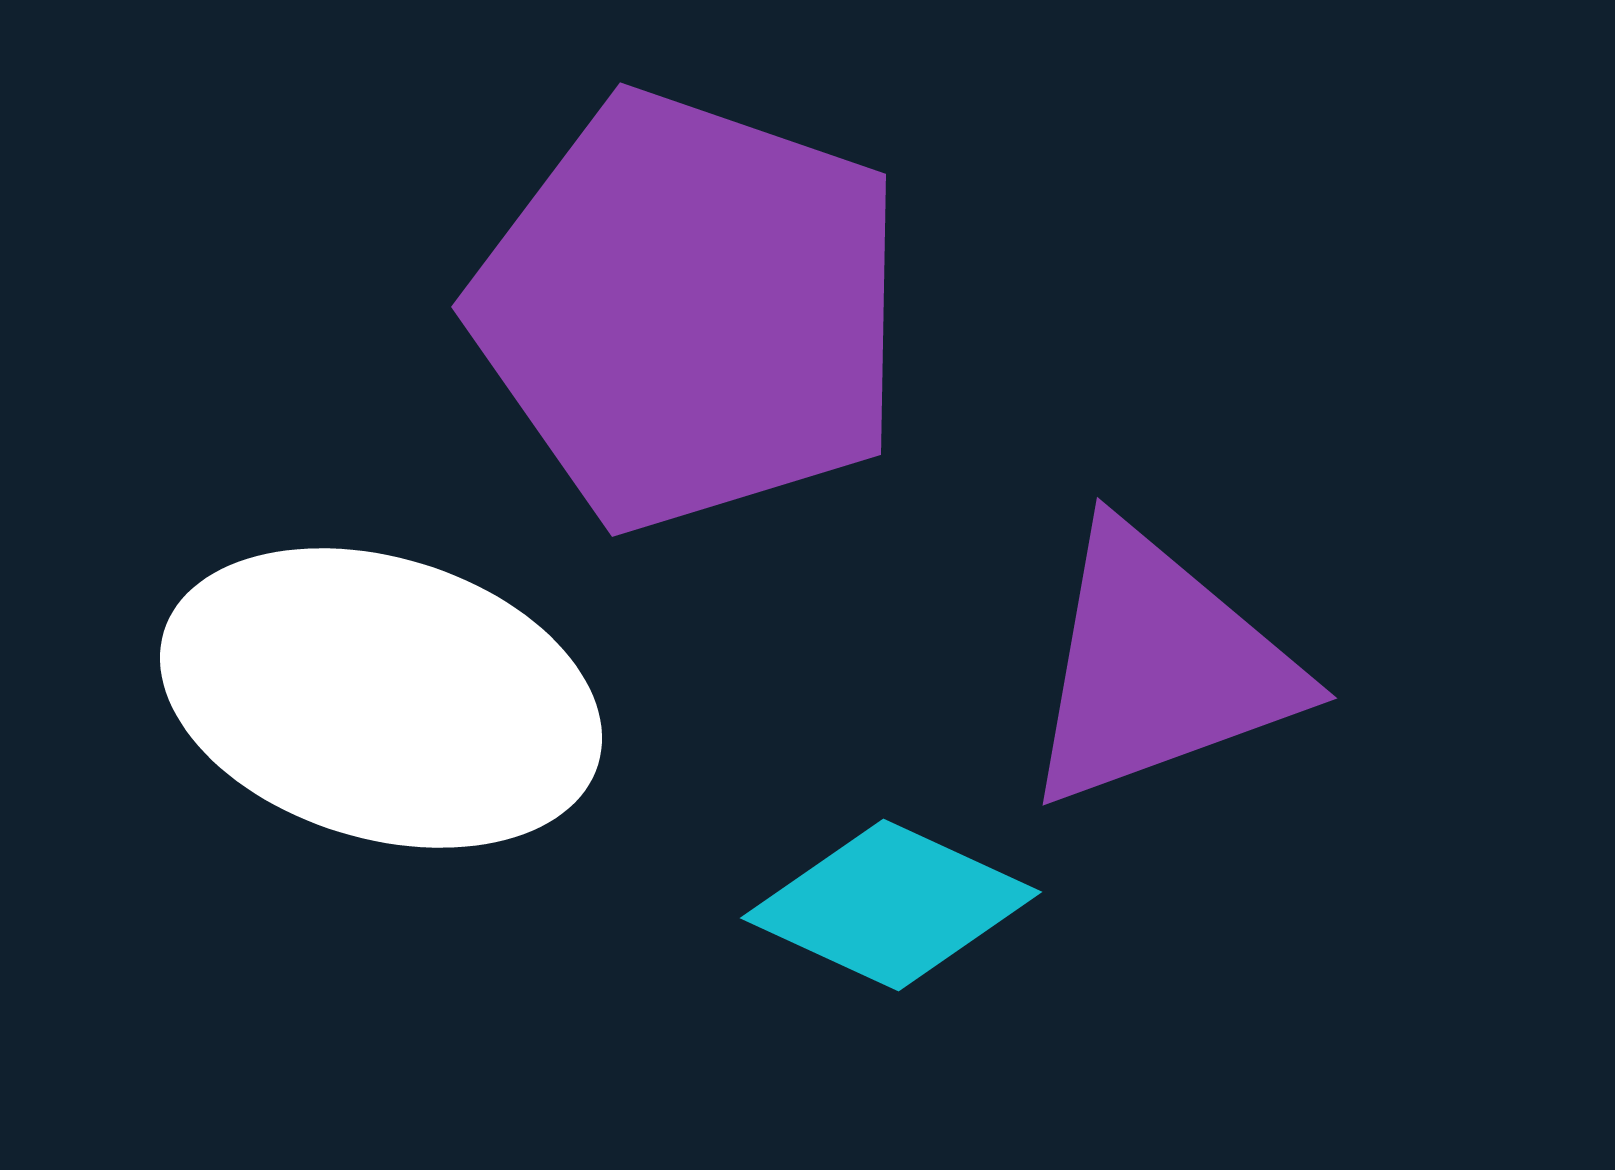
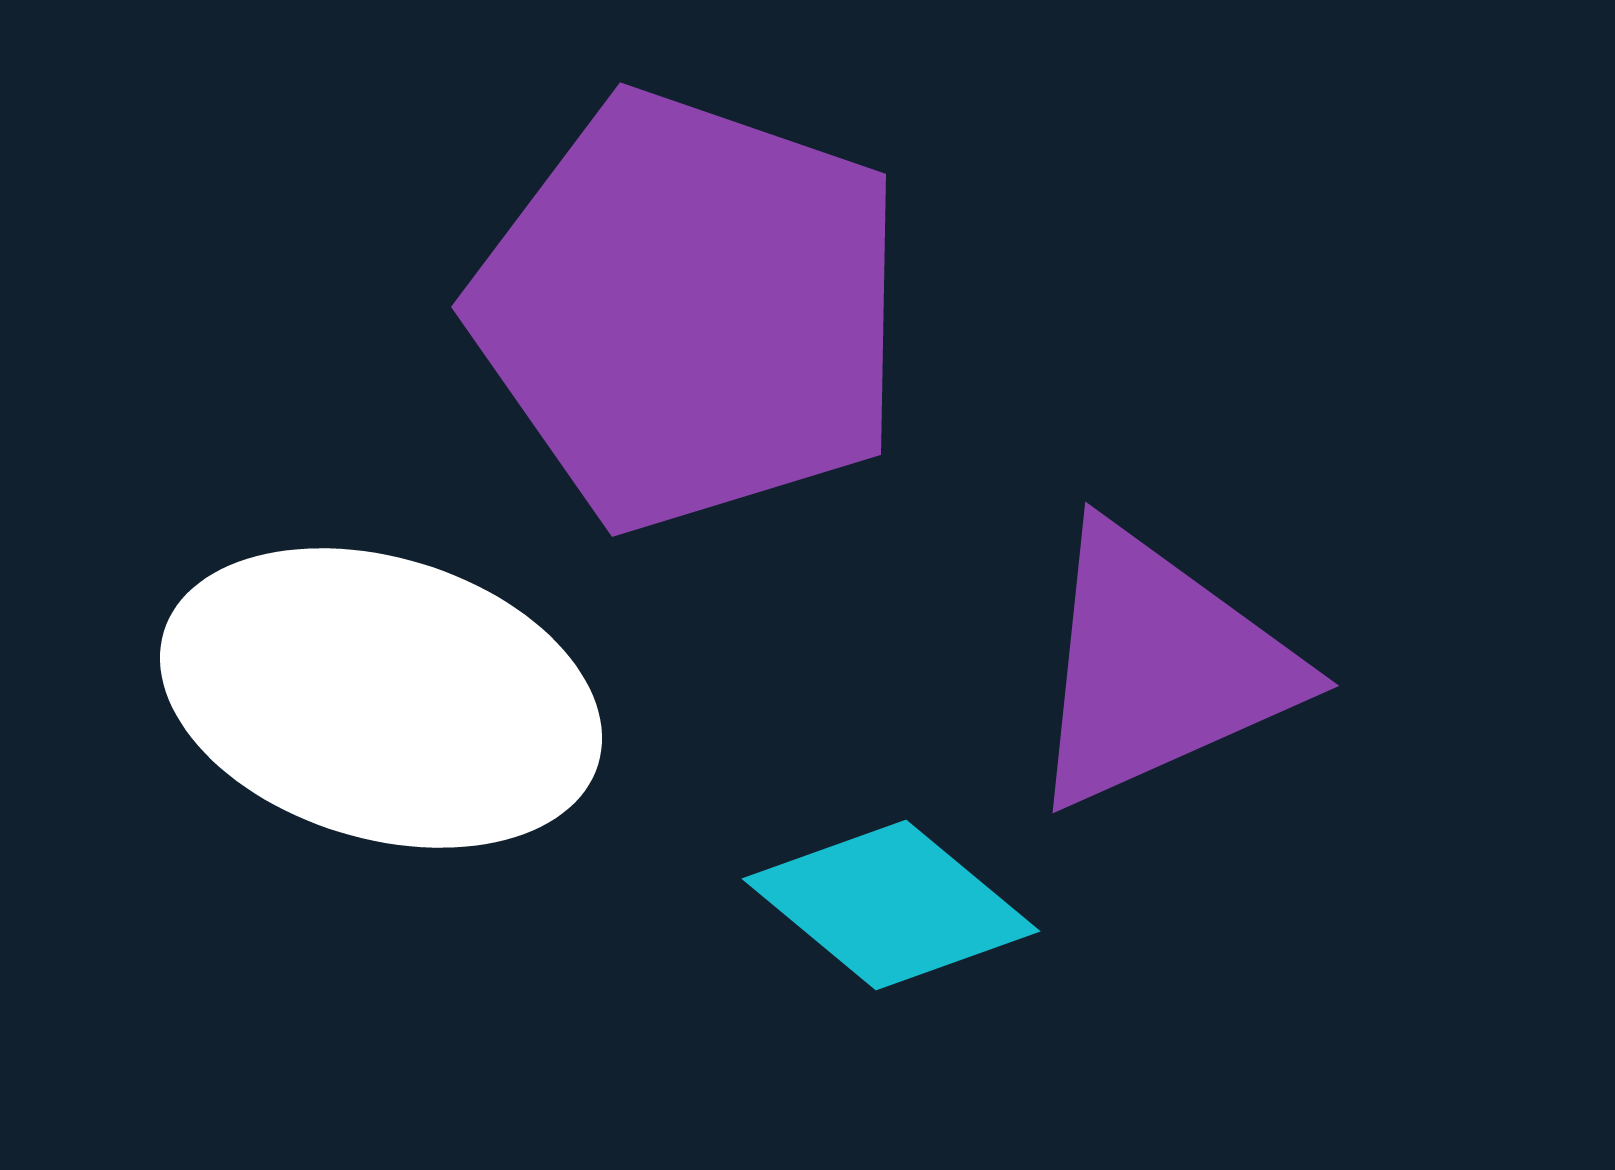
purple triangle: rotated 4 degrees counterclockwise
cyan diamond: rotated 15 degrees clockwise
